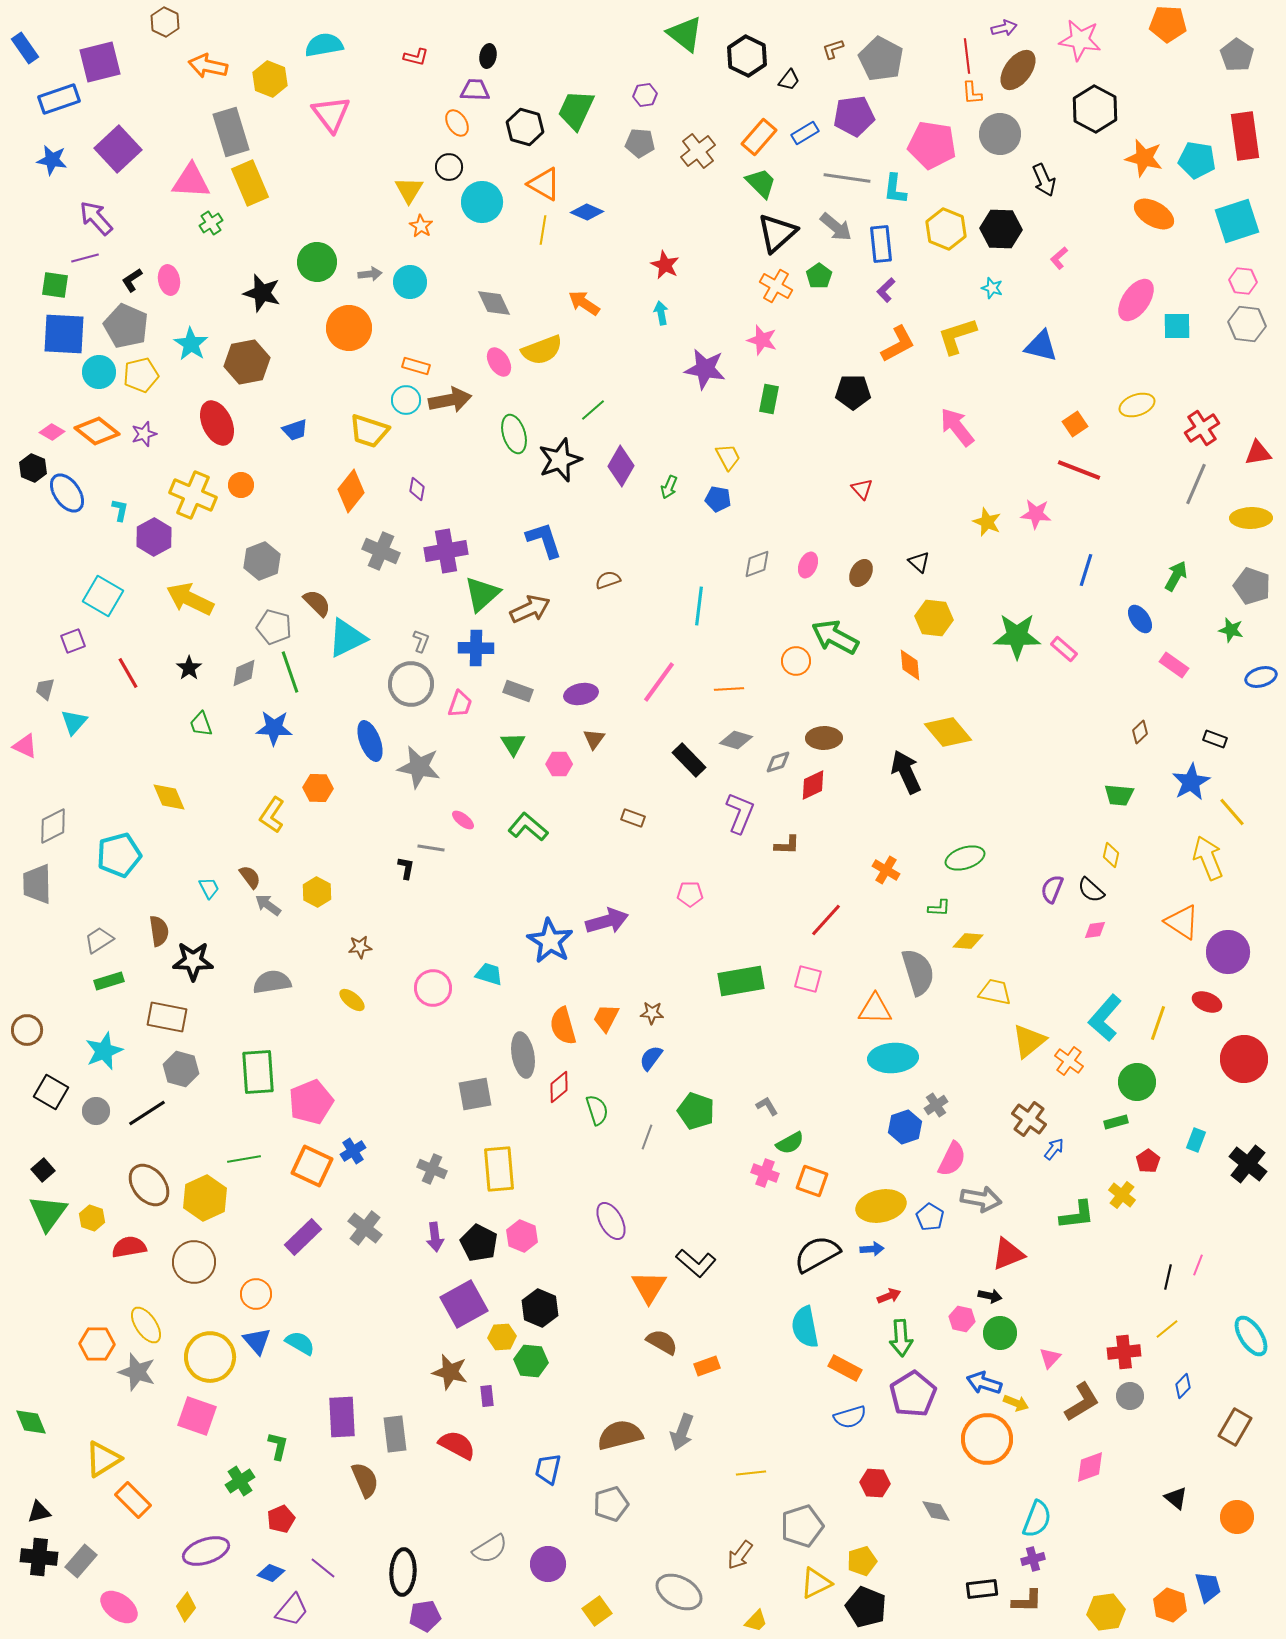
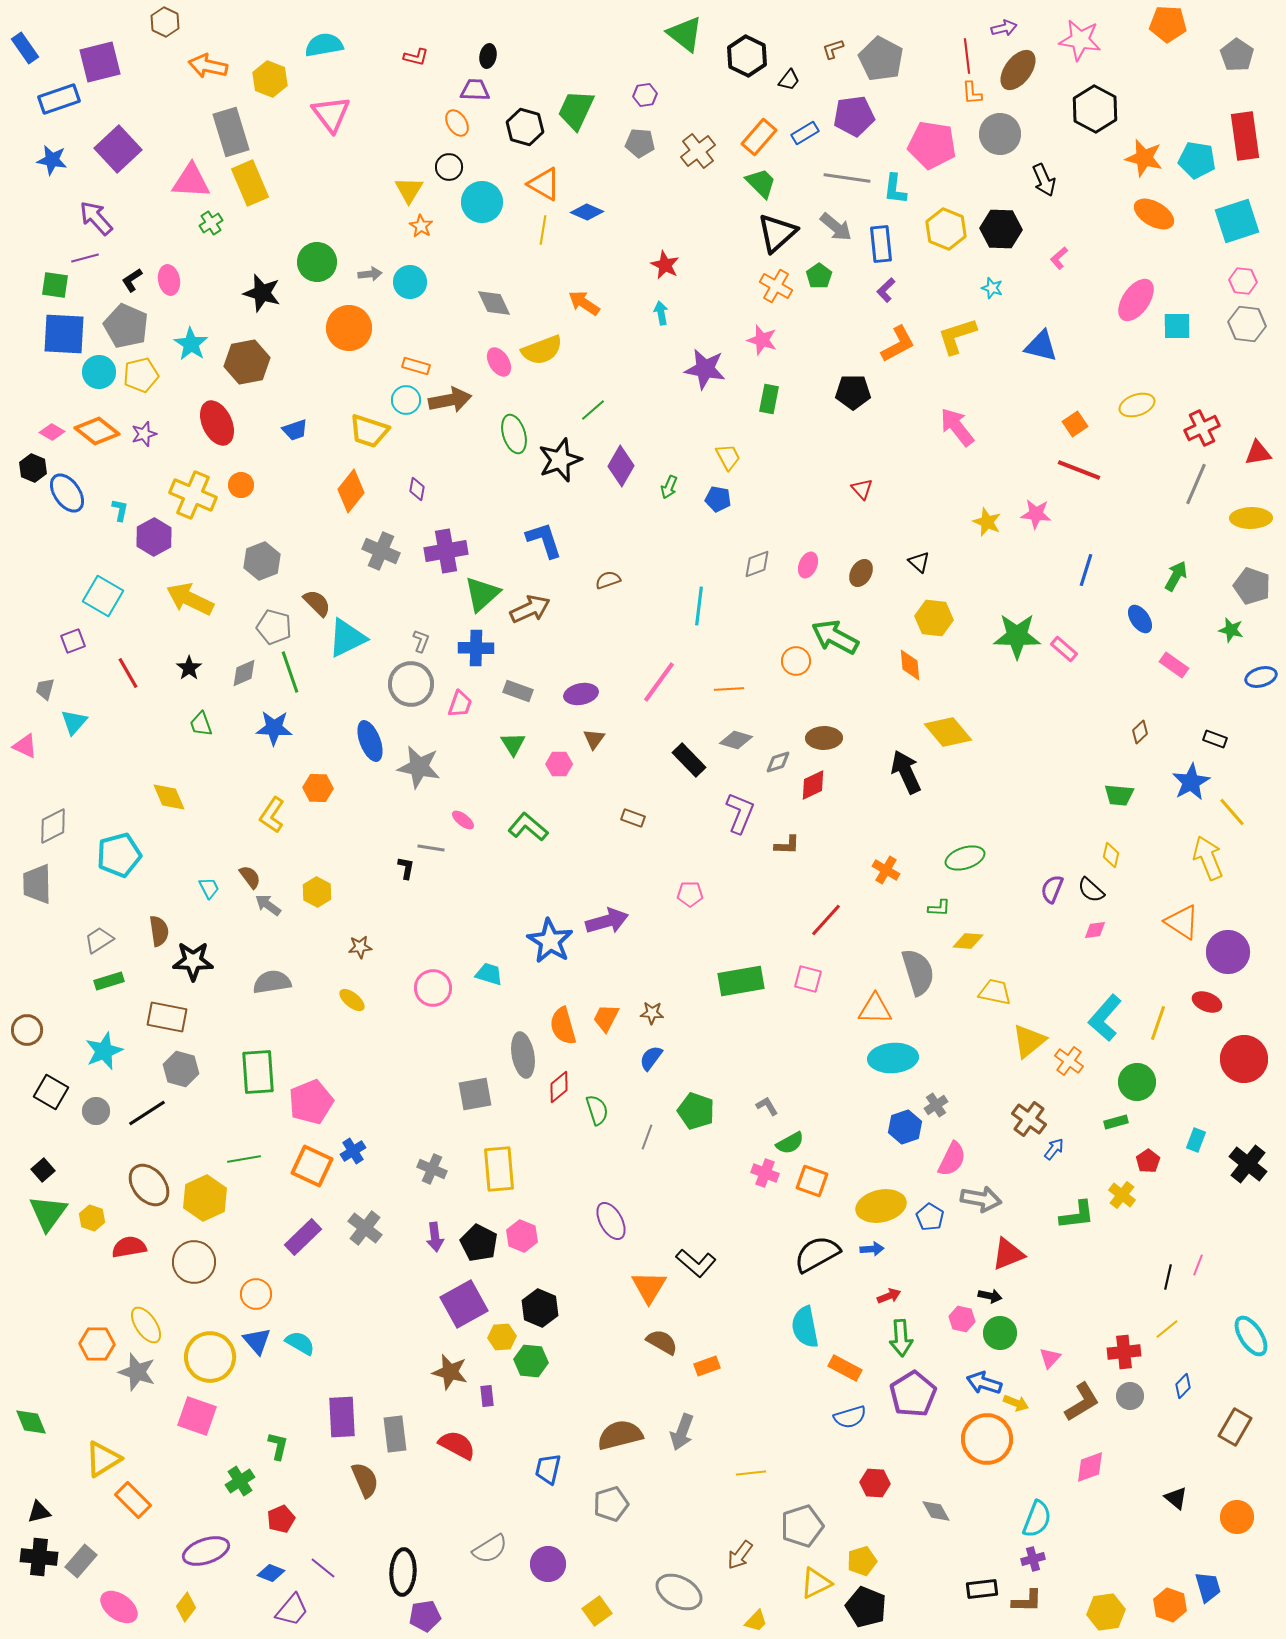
red cross at (1202, 428): rotated 8 degrees clockwise
